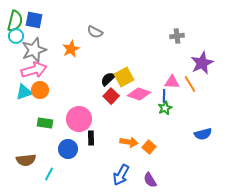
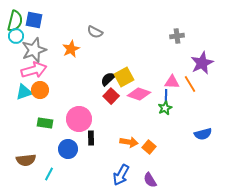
blue line: moved 2 px right
